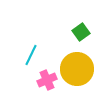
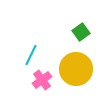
yellow circle: moved 1 px left
pink cross: moved 5 px left; rotated 12 degrees counterclockwise
